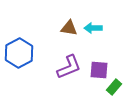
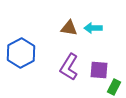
blue hexagon: moved 2 px right
purple L-shape: rotated 144 degrees clockwise
green rectangle: rotated 14 degrees counterclockwise
